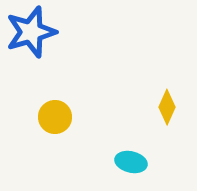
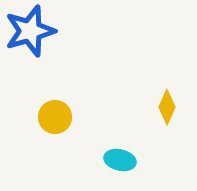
blue star: moved 1 px left, 1 px up
cyan ellipse: moved 11 px left, 2 px up
